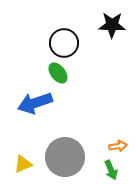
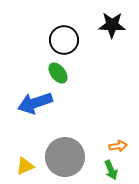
black circle: moved 3 px up
yellow triangle: moved 2 px right, 2 px down
